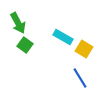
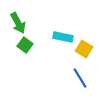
cyan rectangle: rotated 18 degrees counterclockwise
